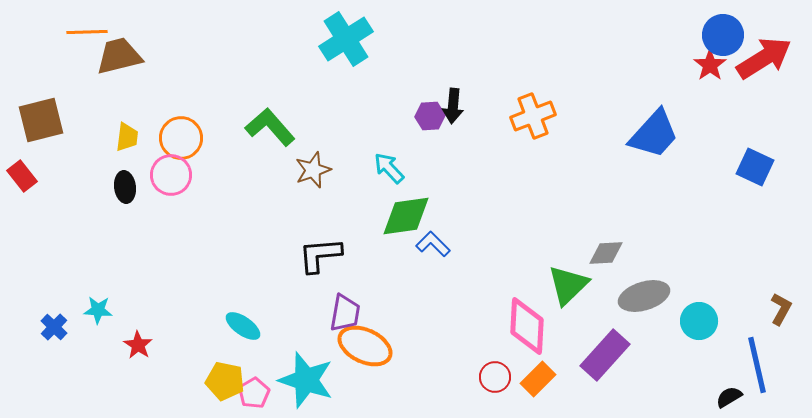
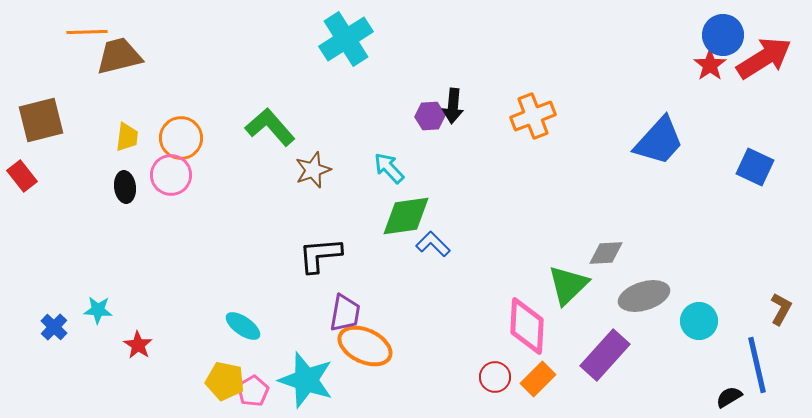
blue trapezoid at (654, 134): moved 5 px right, 7 px down
pink pentagon at (254, 393): moved 1 px left, 2 px up
